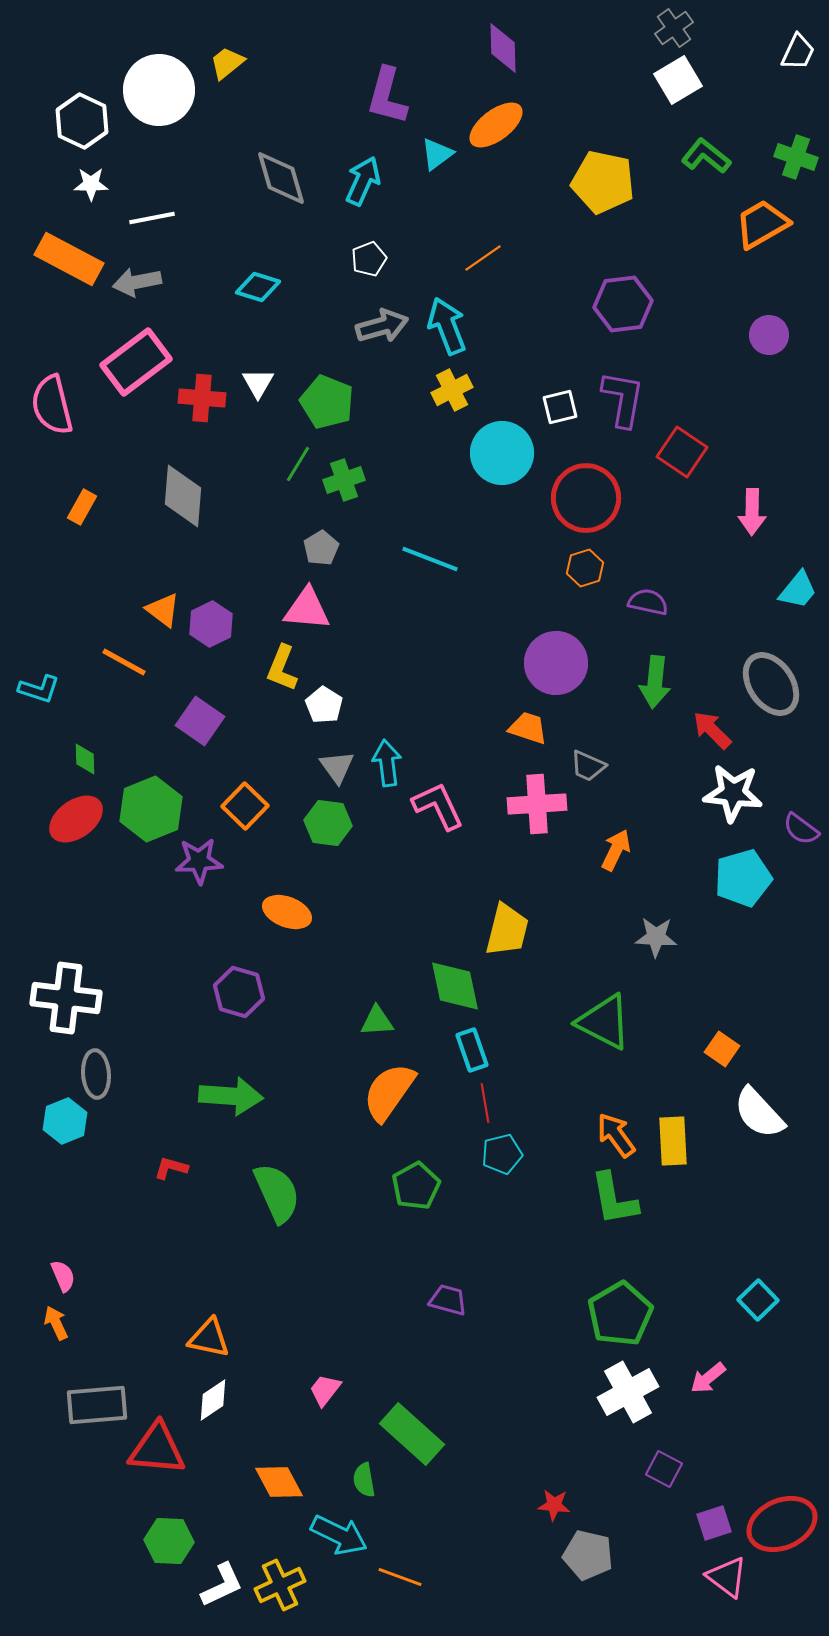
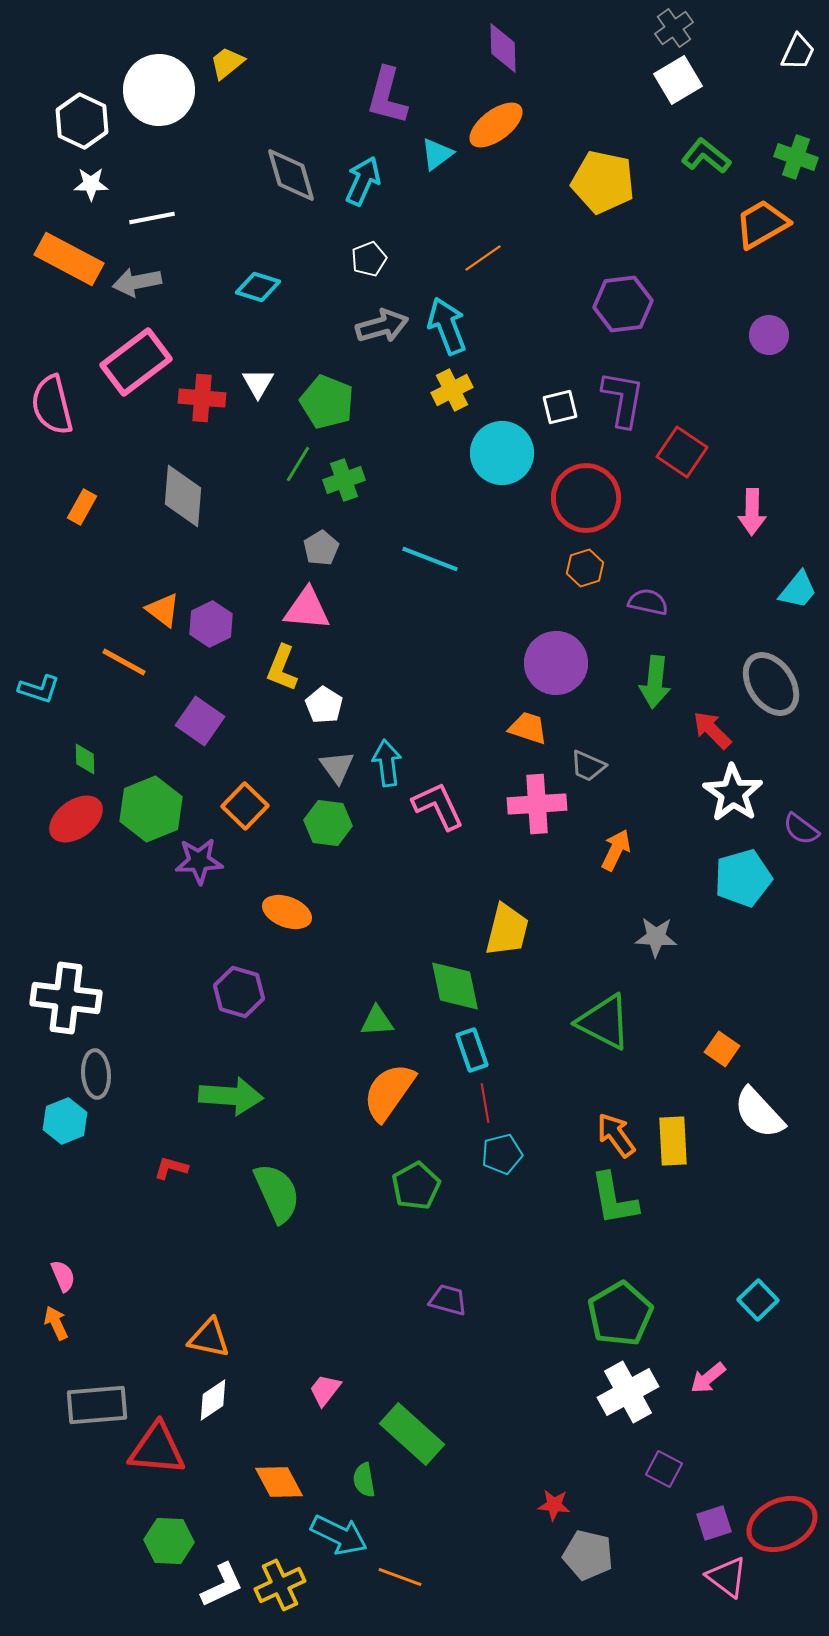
gray diamond at (281, 178): moved 10 px right, 3 px up
white star at (733, 793): rotated 28 degrees clockwise
